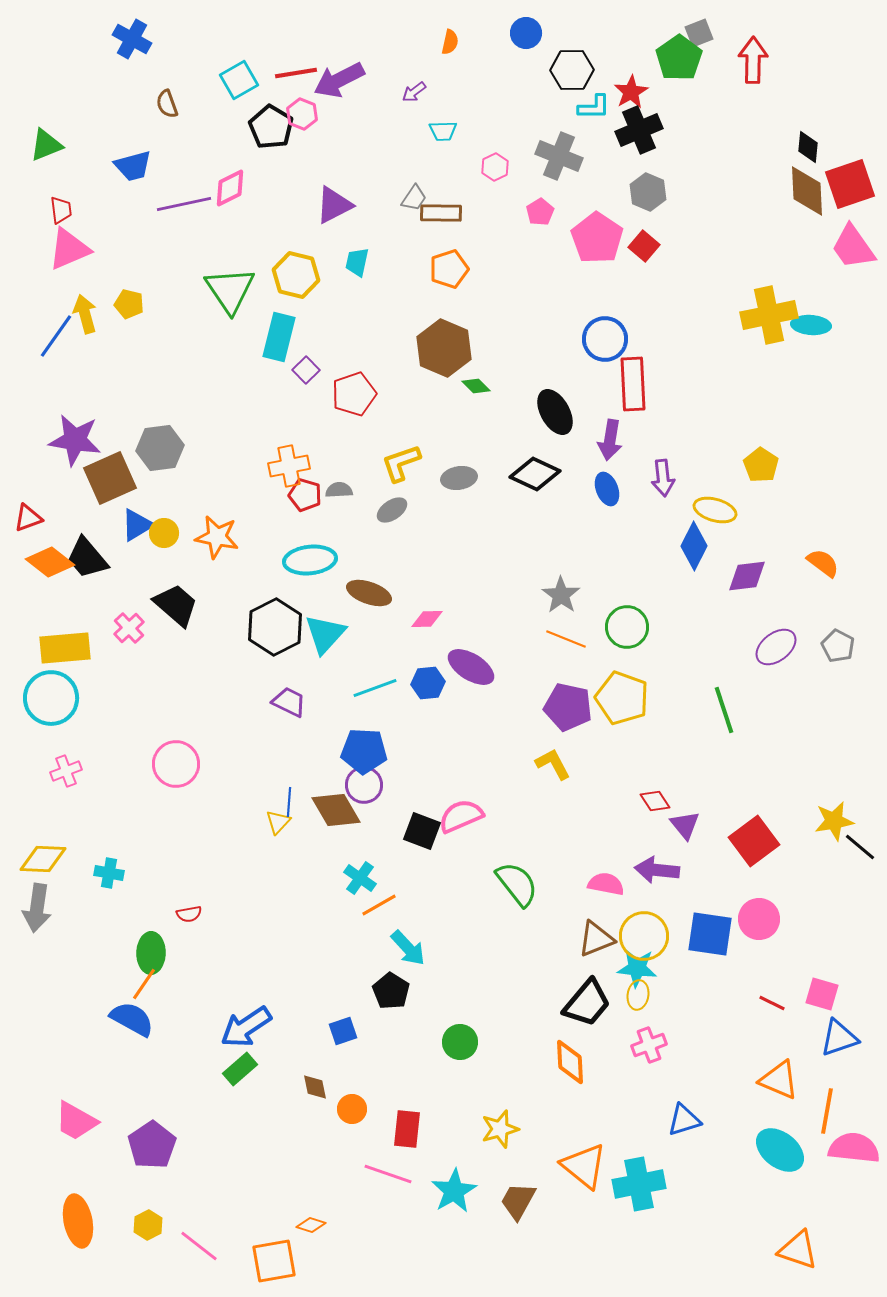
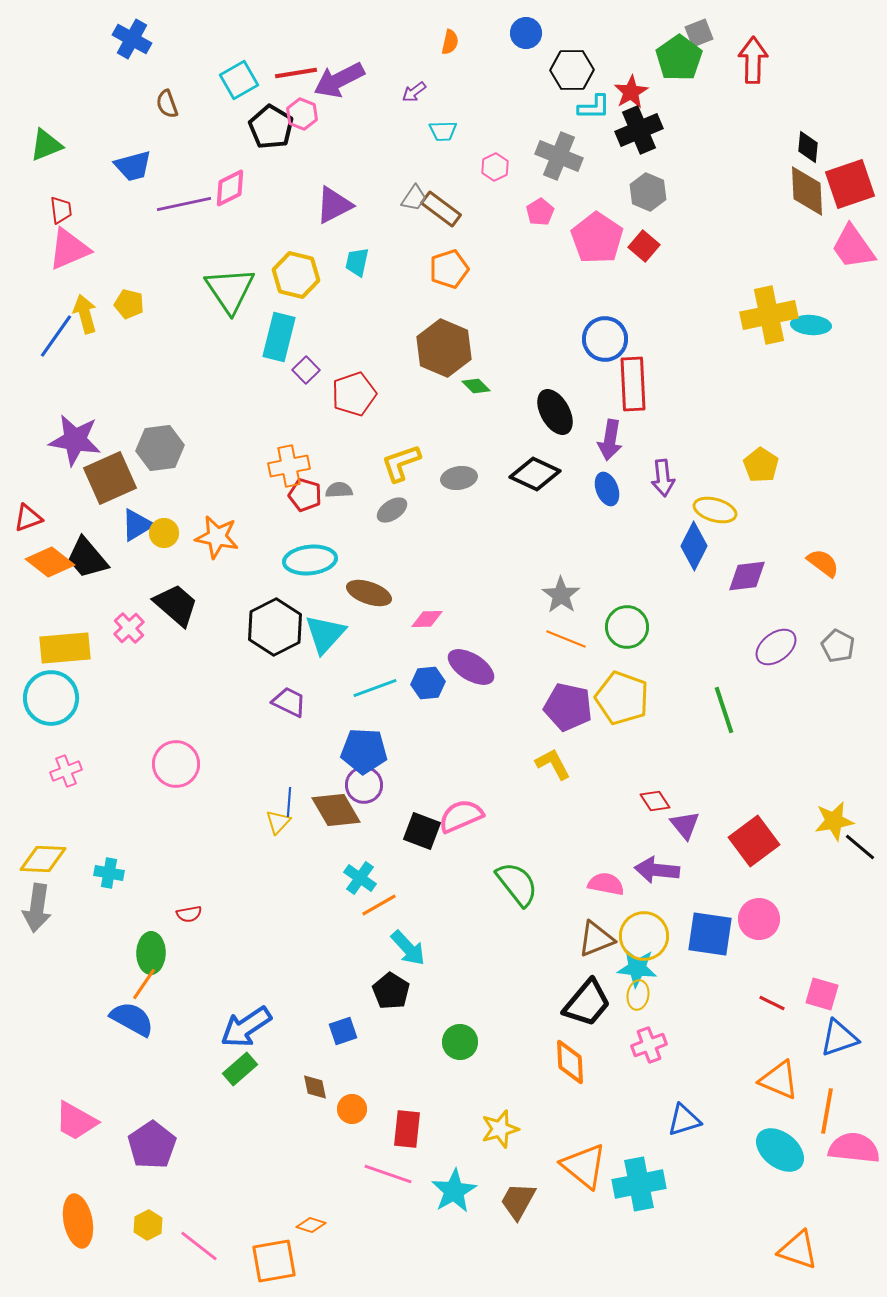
brown rectangle at (441, 213): moved 4 px up; rotated 36 degrees clockwise
